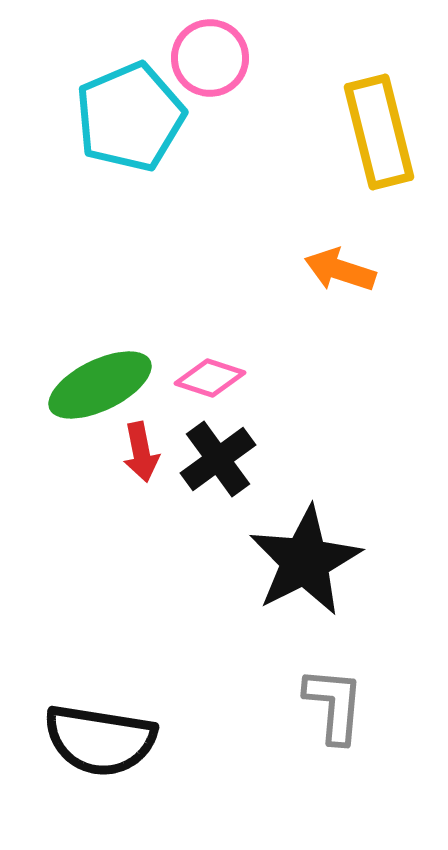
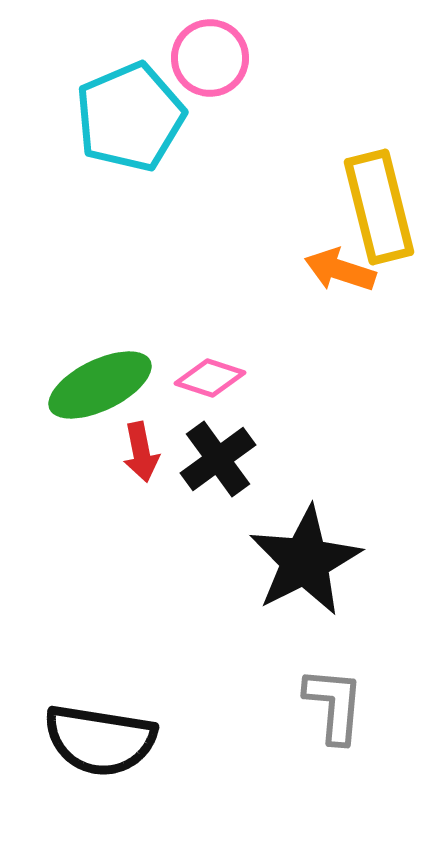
yellow rectangle: moved 75 px down
